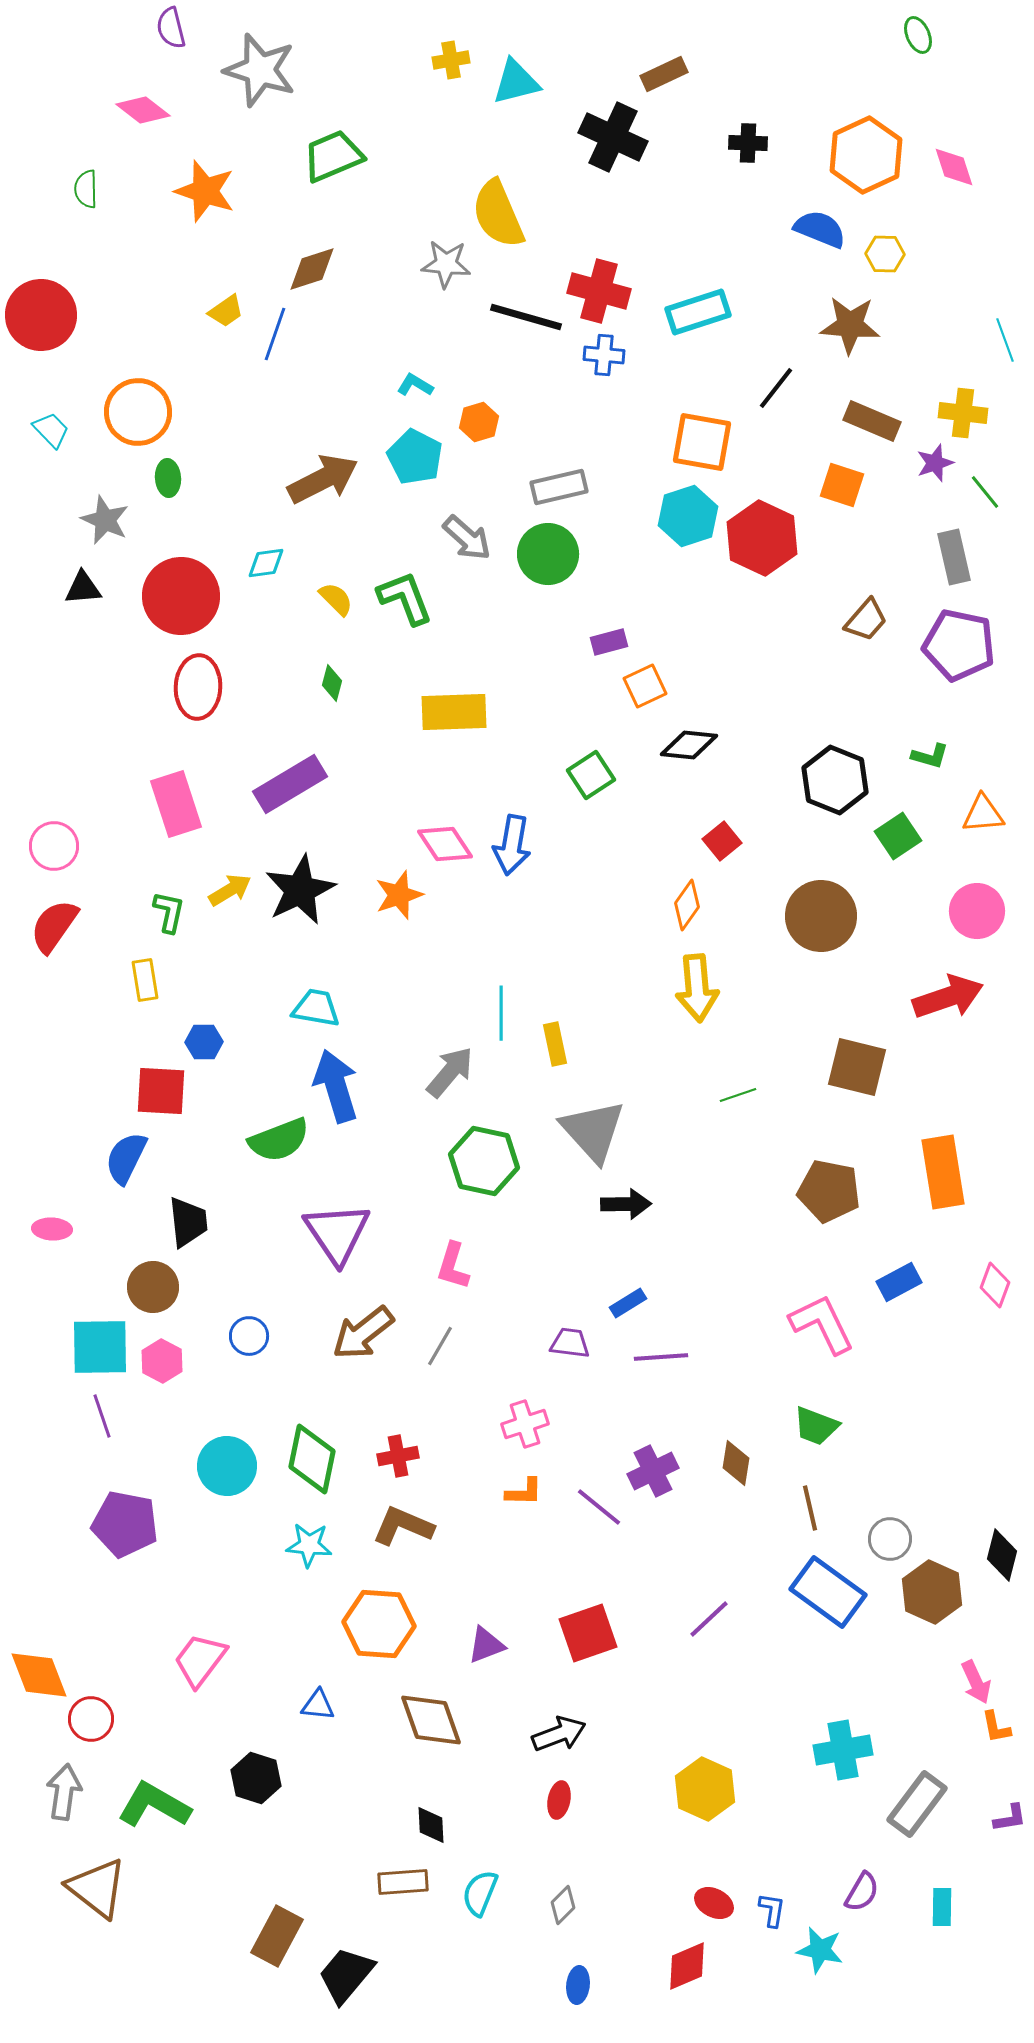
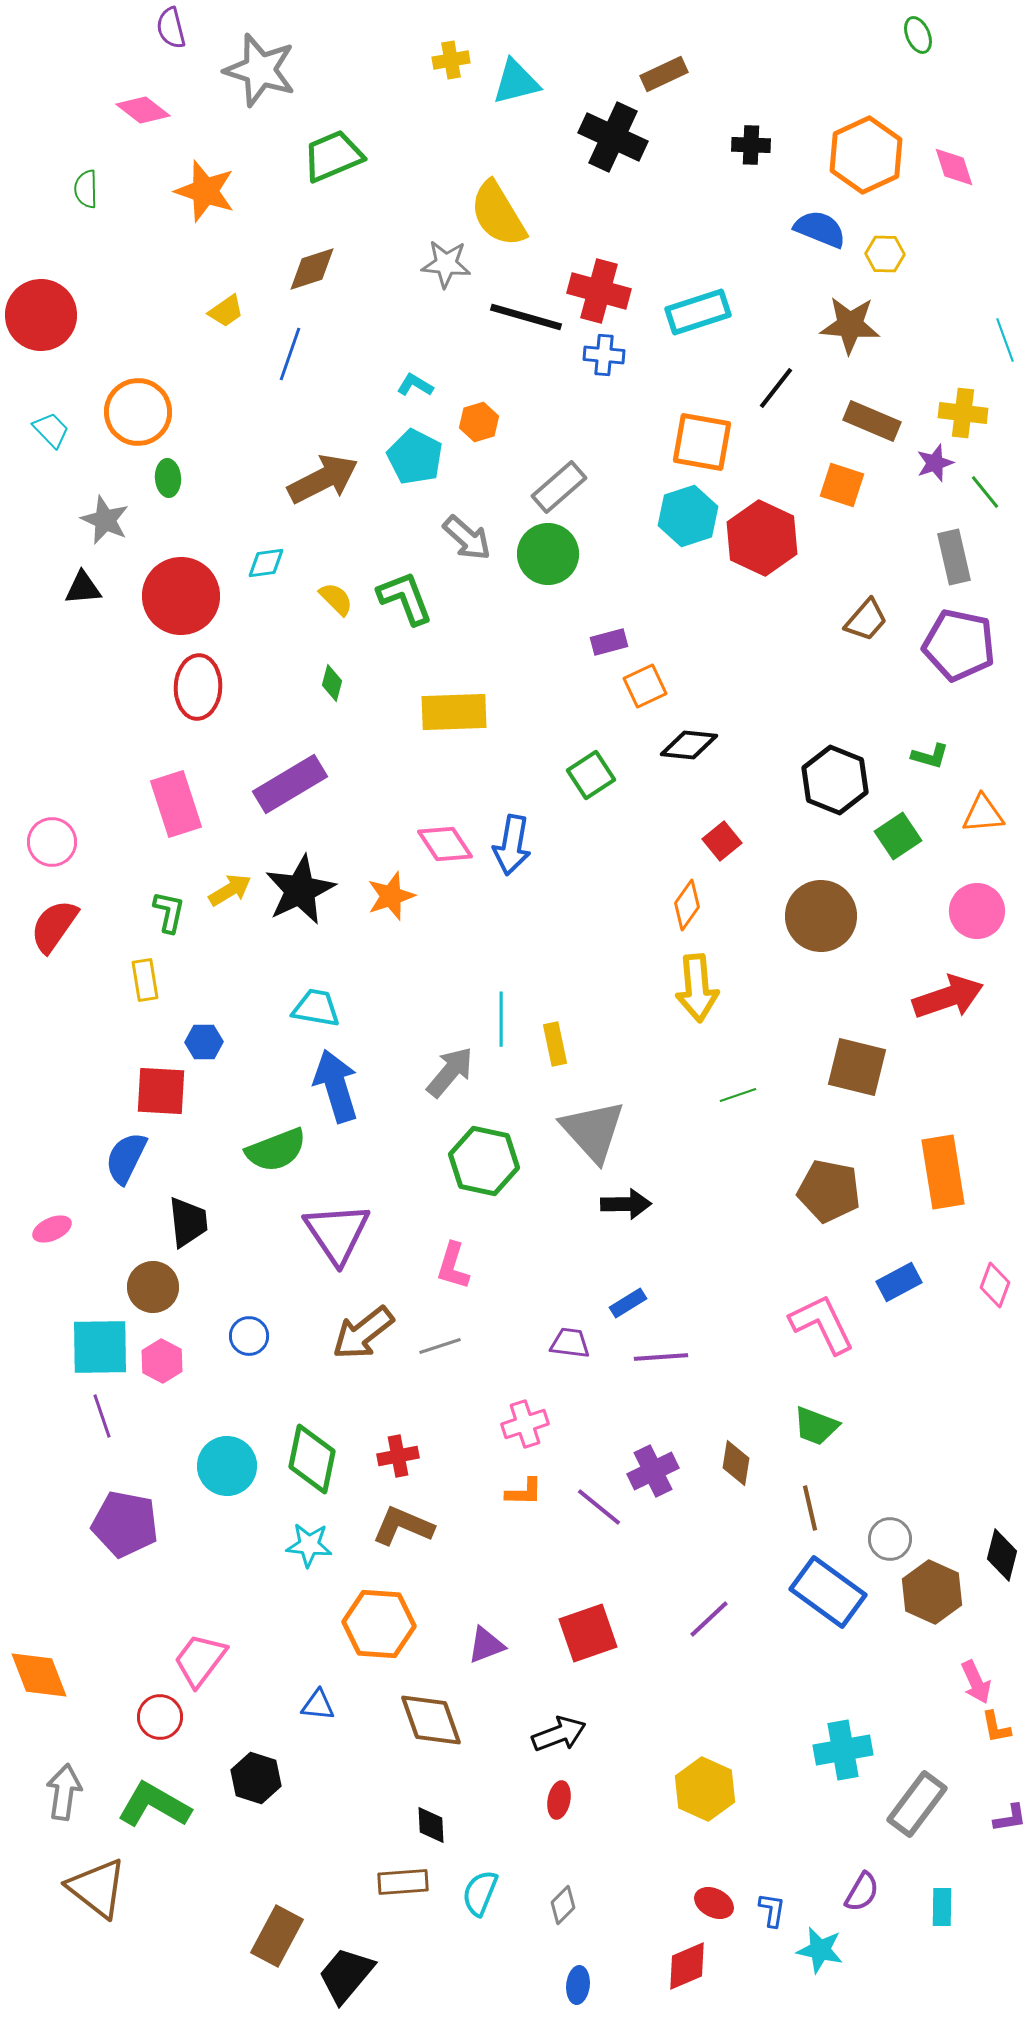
black cross at (748, 143): moved 3 px right, 2 px down
yellow semicircle at (498, 214): rotated 8 degrees counterclockwise
blue line at (275, 334): moved 15 px right, 20 px down
gray rectangle at (559, 487): rotated 28 degrees counterclockwise
pink circle at (54, 846): moved 2 px left, 4 px up
orange star at (399, 895): moved 8 px left, 1 px down
cyan line at (501, 1013): moved 6 px down
green semicircle at (279, 1140): moved 3 px left, 10 px down
pink ellipse at (52, 1229): rotated 27 degrees counterclockwise
gray line at (440, 1346): rotated 42 degrees clockwise
red circle at (91, 1719): moved 69 px right, 2 px up
